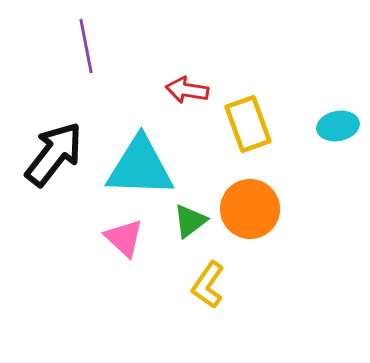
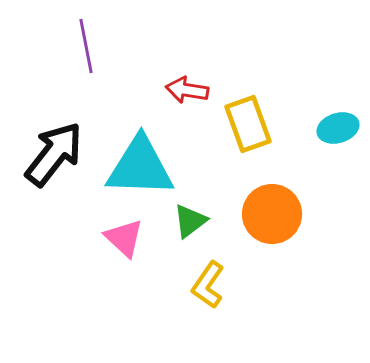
cyan ellipse: moved 2 px down; rotated 6 degrees counterclockwise
orange circle: moved 22 px right, 5 px down
